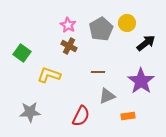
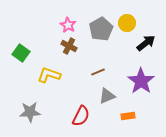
green square: moved 1 px left
brown line: rotated 24 degrees counterclockwise
